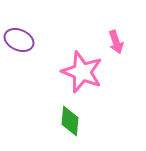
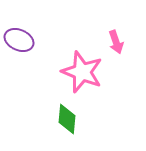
green diamond: moved 3 px left, 2 px up
